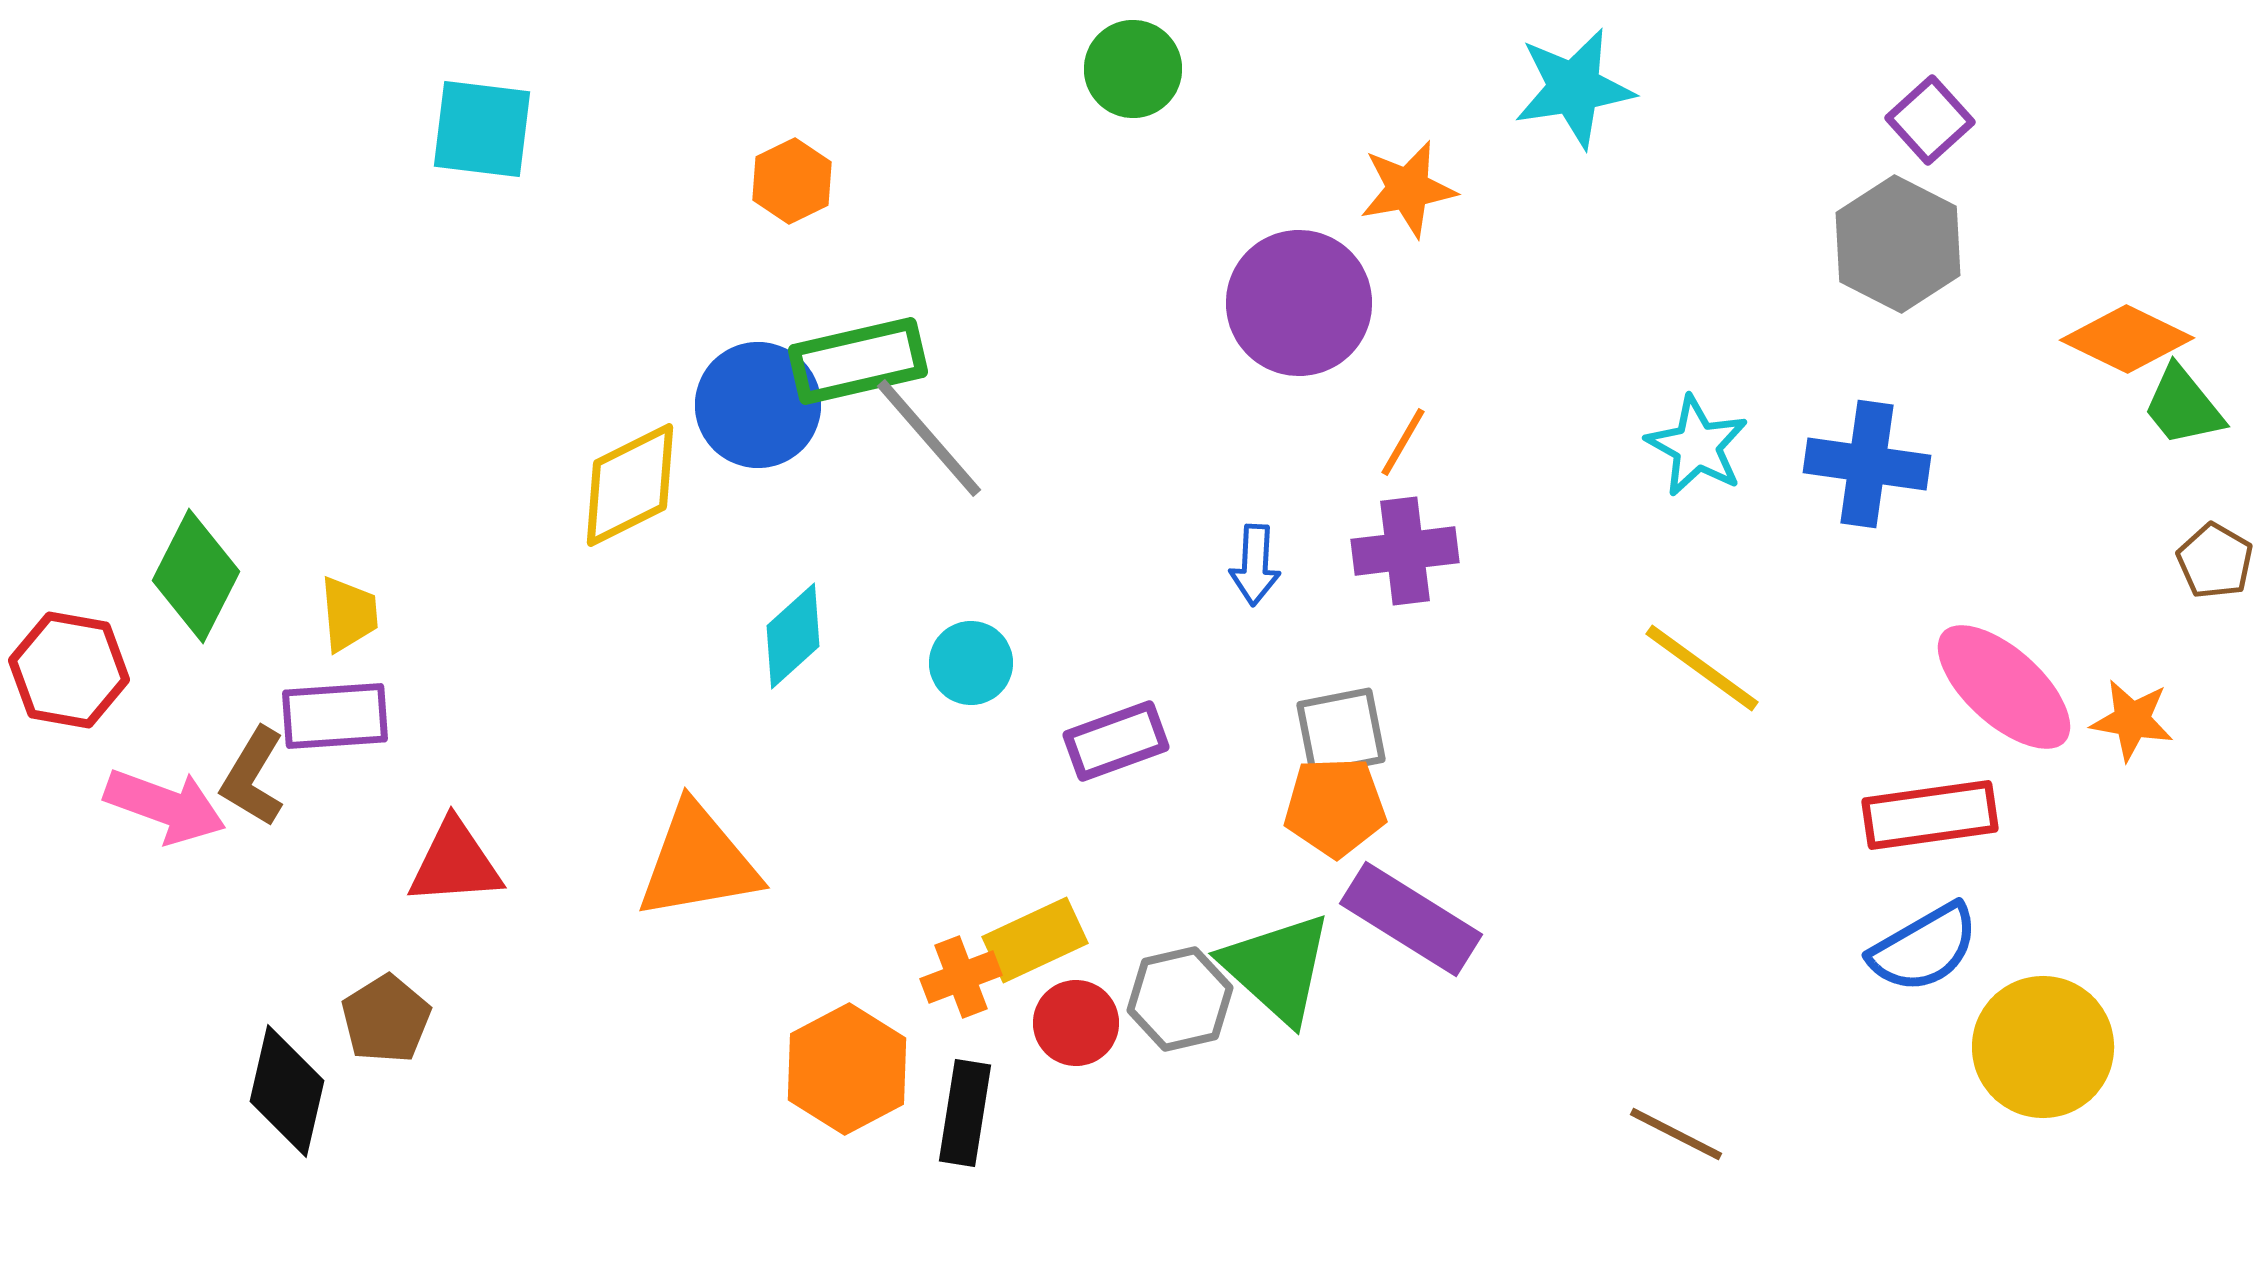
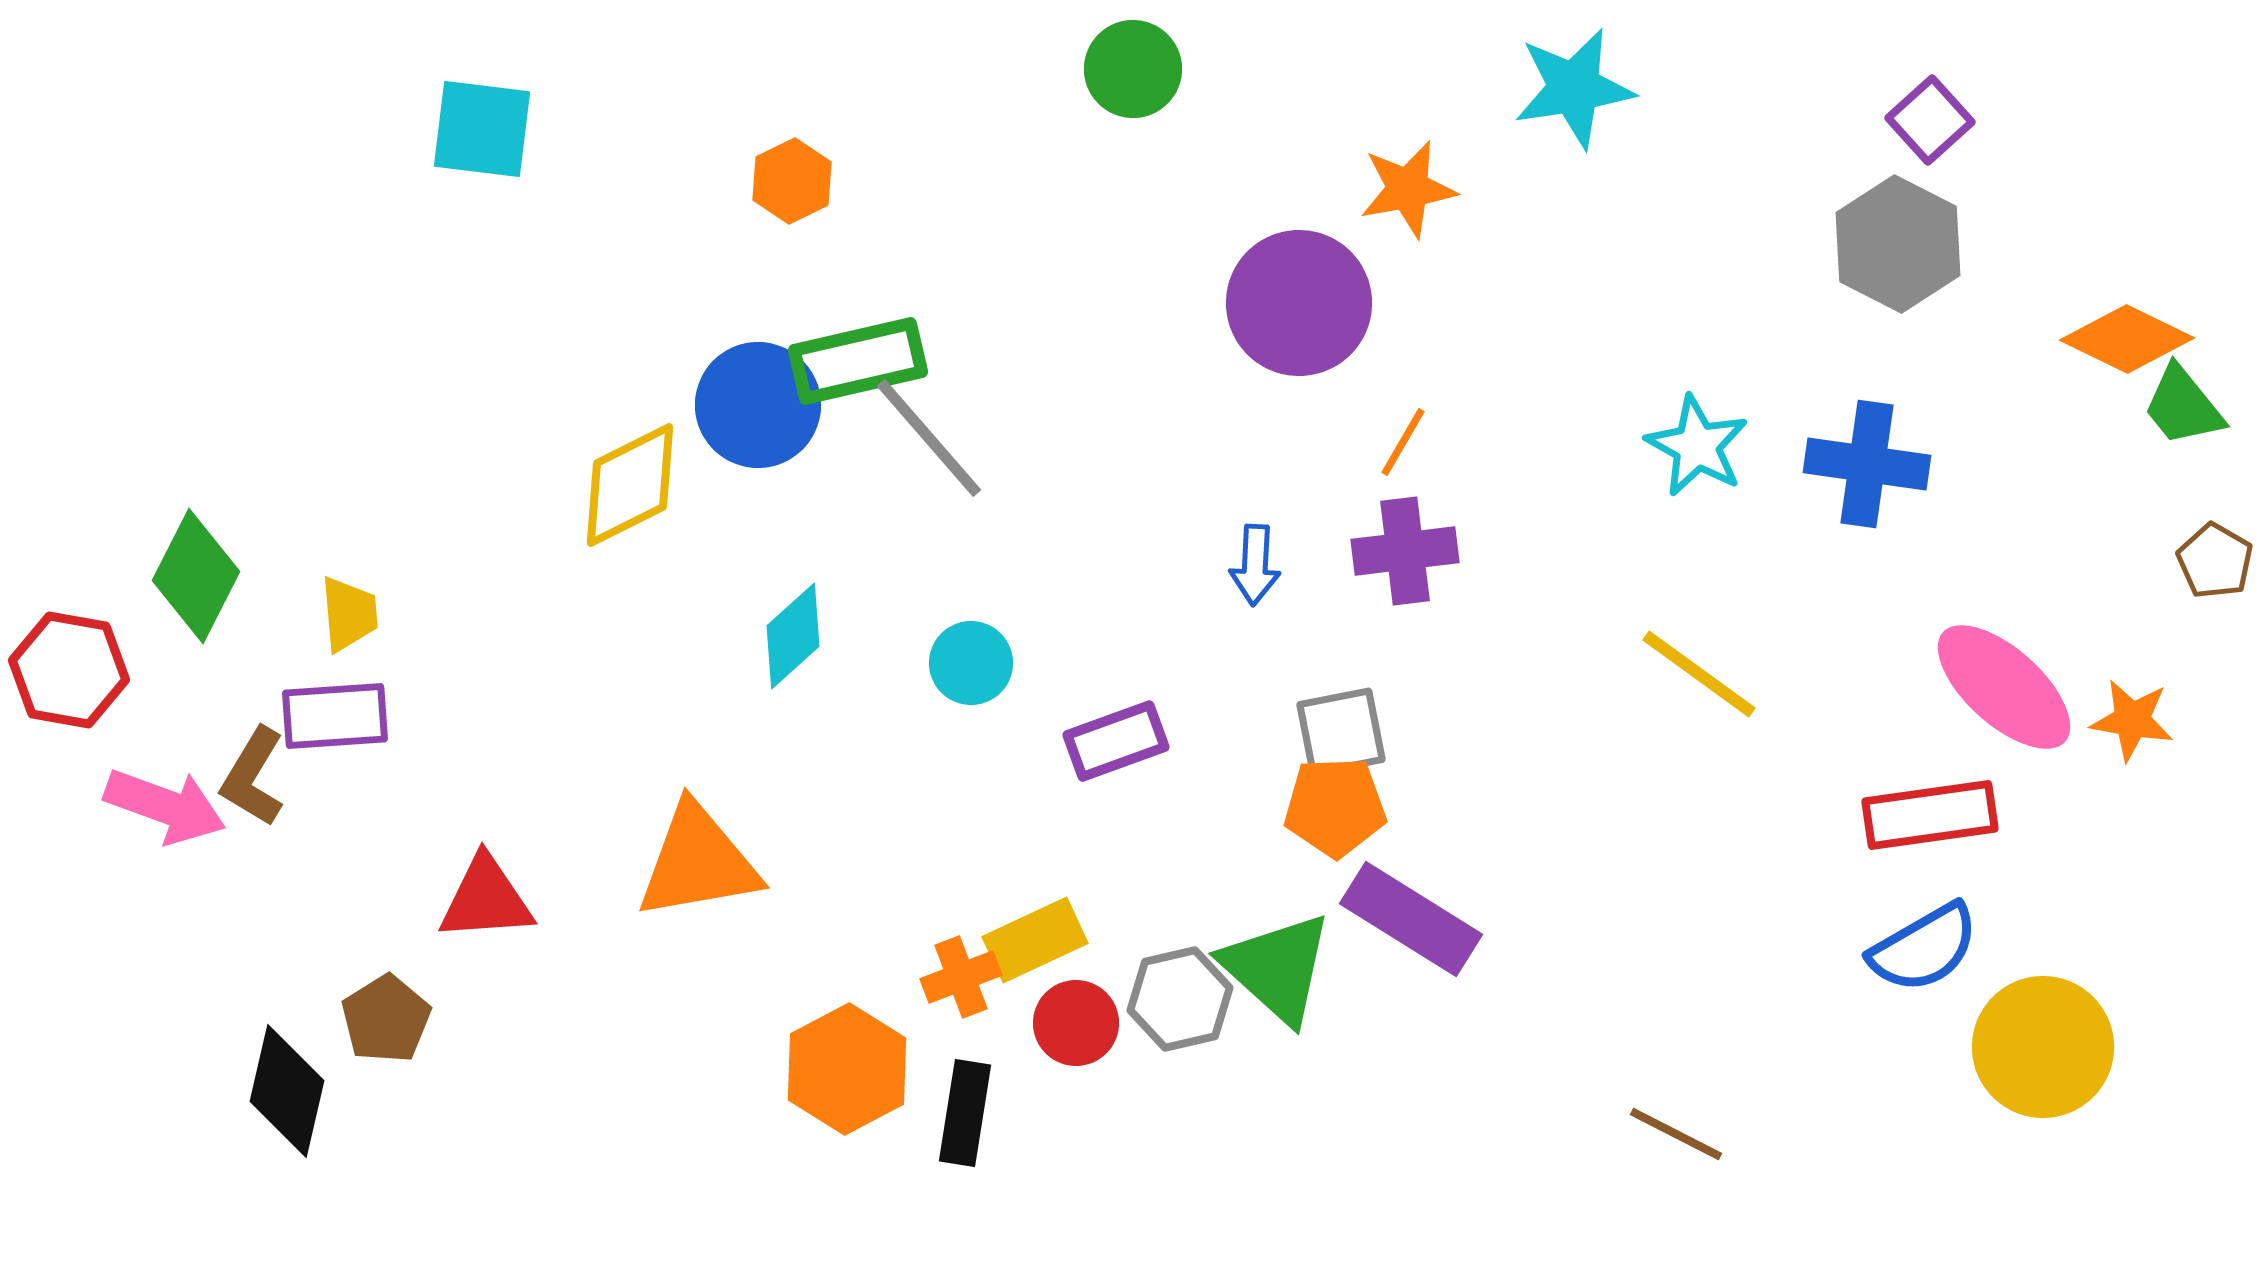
yellow line at (1702, 668): moved 3 px left, 6 px down
red triangle at (455, 863): moved 31 px right, 36 px down
